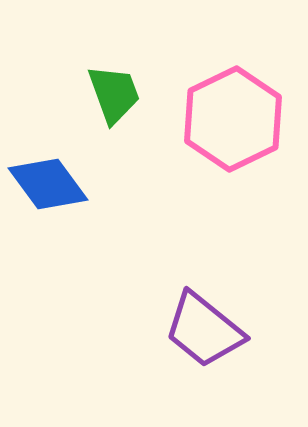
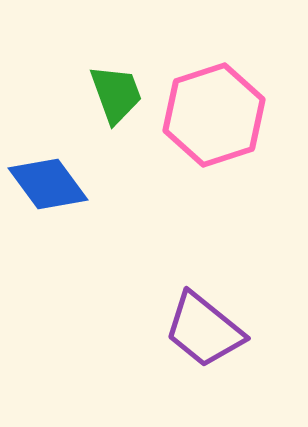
green trapezoid: moved 2 px right
pink hexagon: moved 19 px left, 4 px up; rotated 8 degrees clockwise
